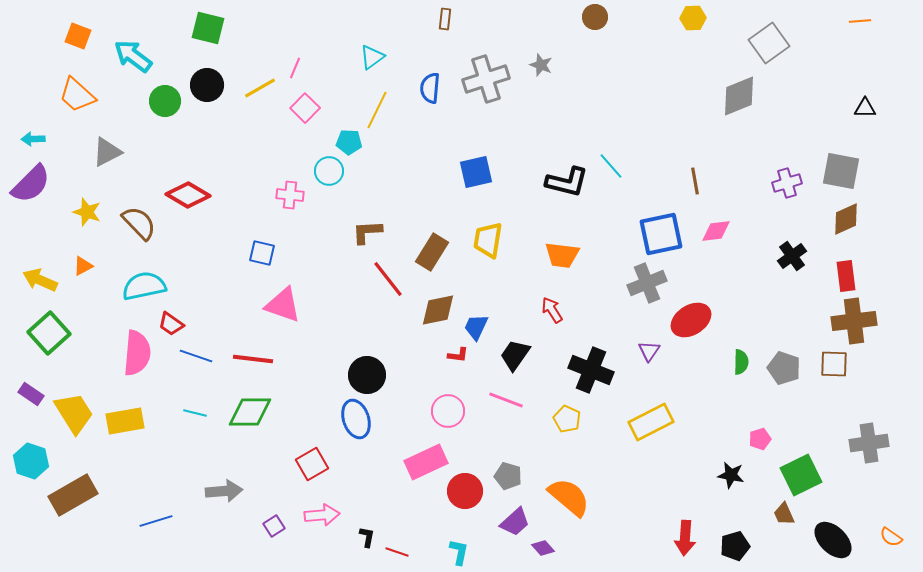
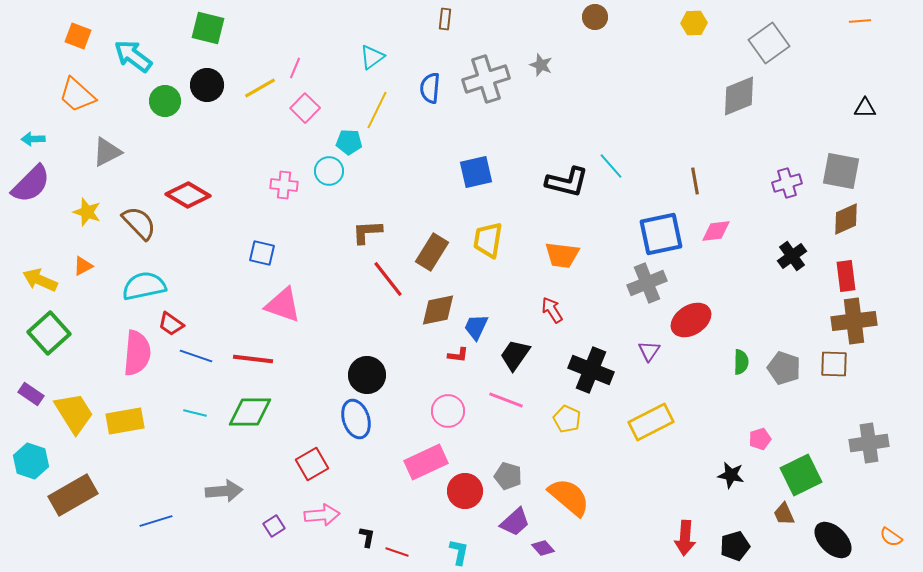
yellow hexagon at (693, 18): moved 1 px right, 5 px down
pink cross at (290, 195): moved 6 px left, 10 px up
